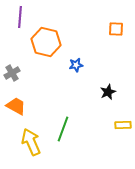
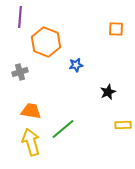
orange hexagon: rotated 8 degrees clockwise
gray cross: moved 8 px right, 1 px up; rotated 14 degrees clockwise
orange trapezoid: moved 15 px right, 5 px down; rotated 20 degrees counterclockwise
green line: rotated 30 degrees clockwise
yellow arrow: rotated 8 degrees clockwise
